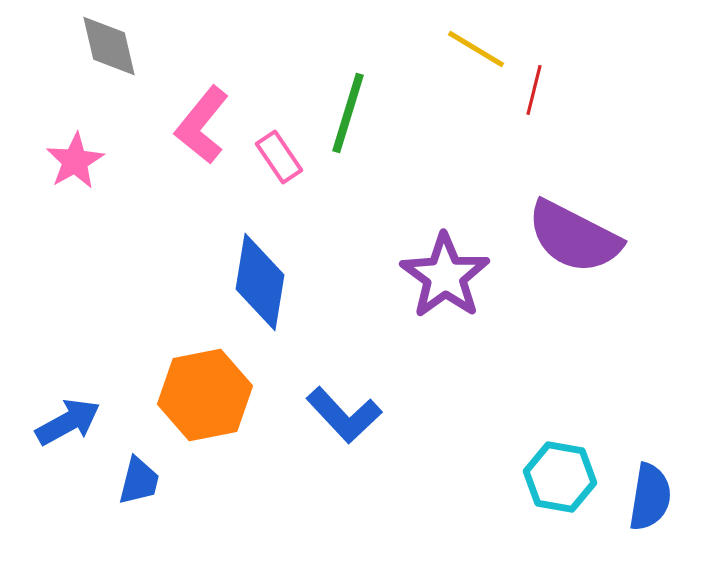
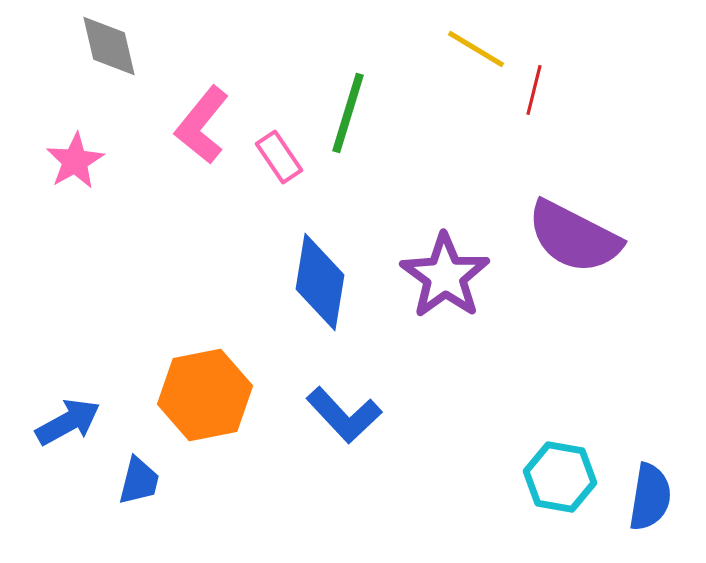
blue diamond: moved 60 px right
